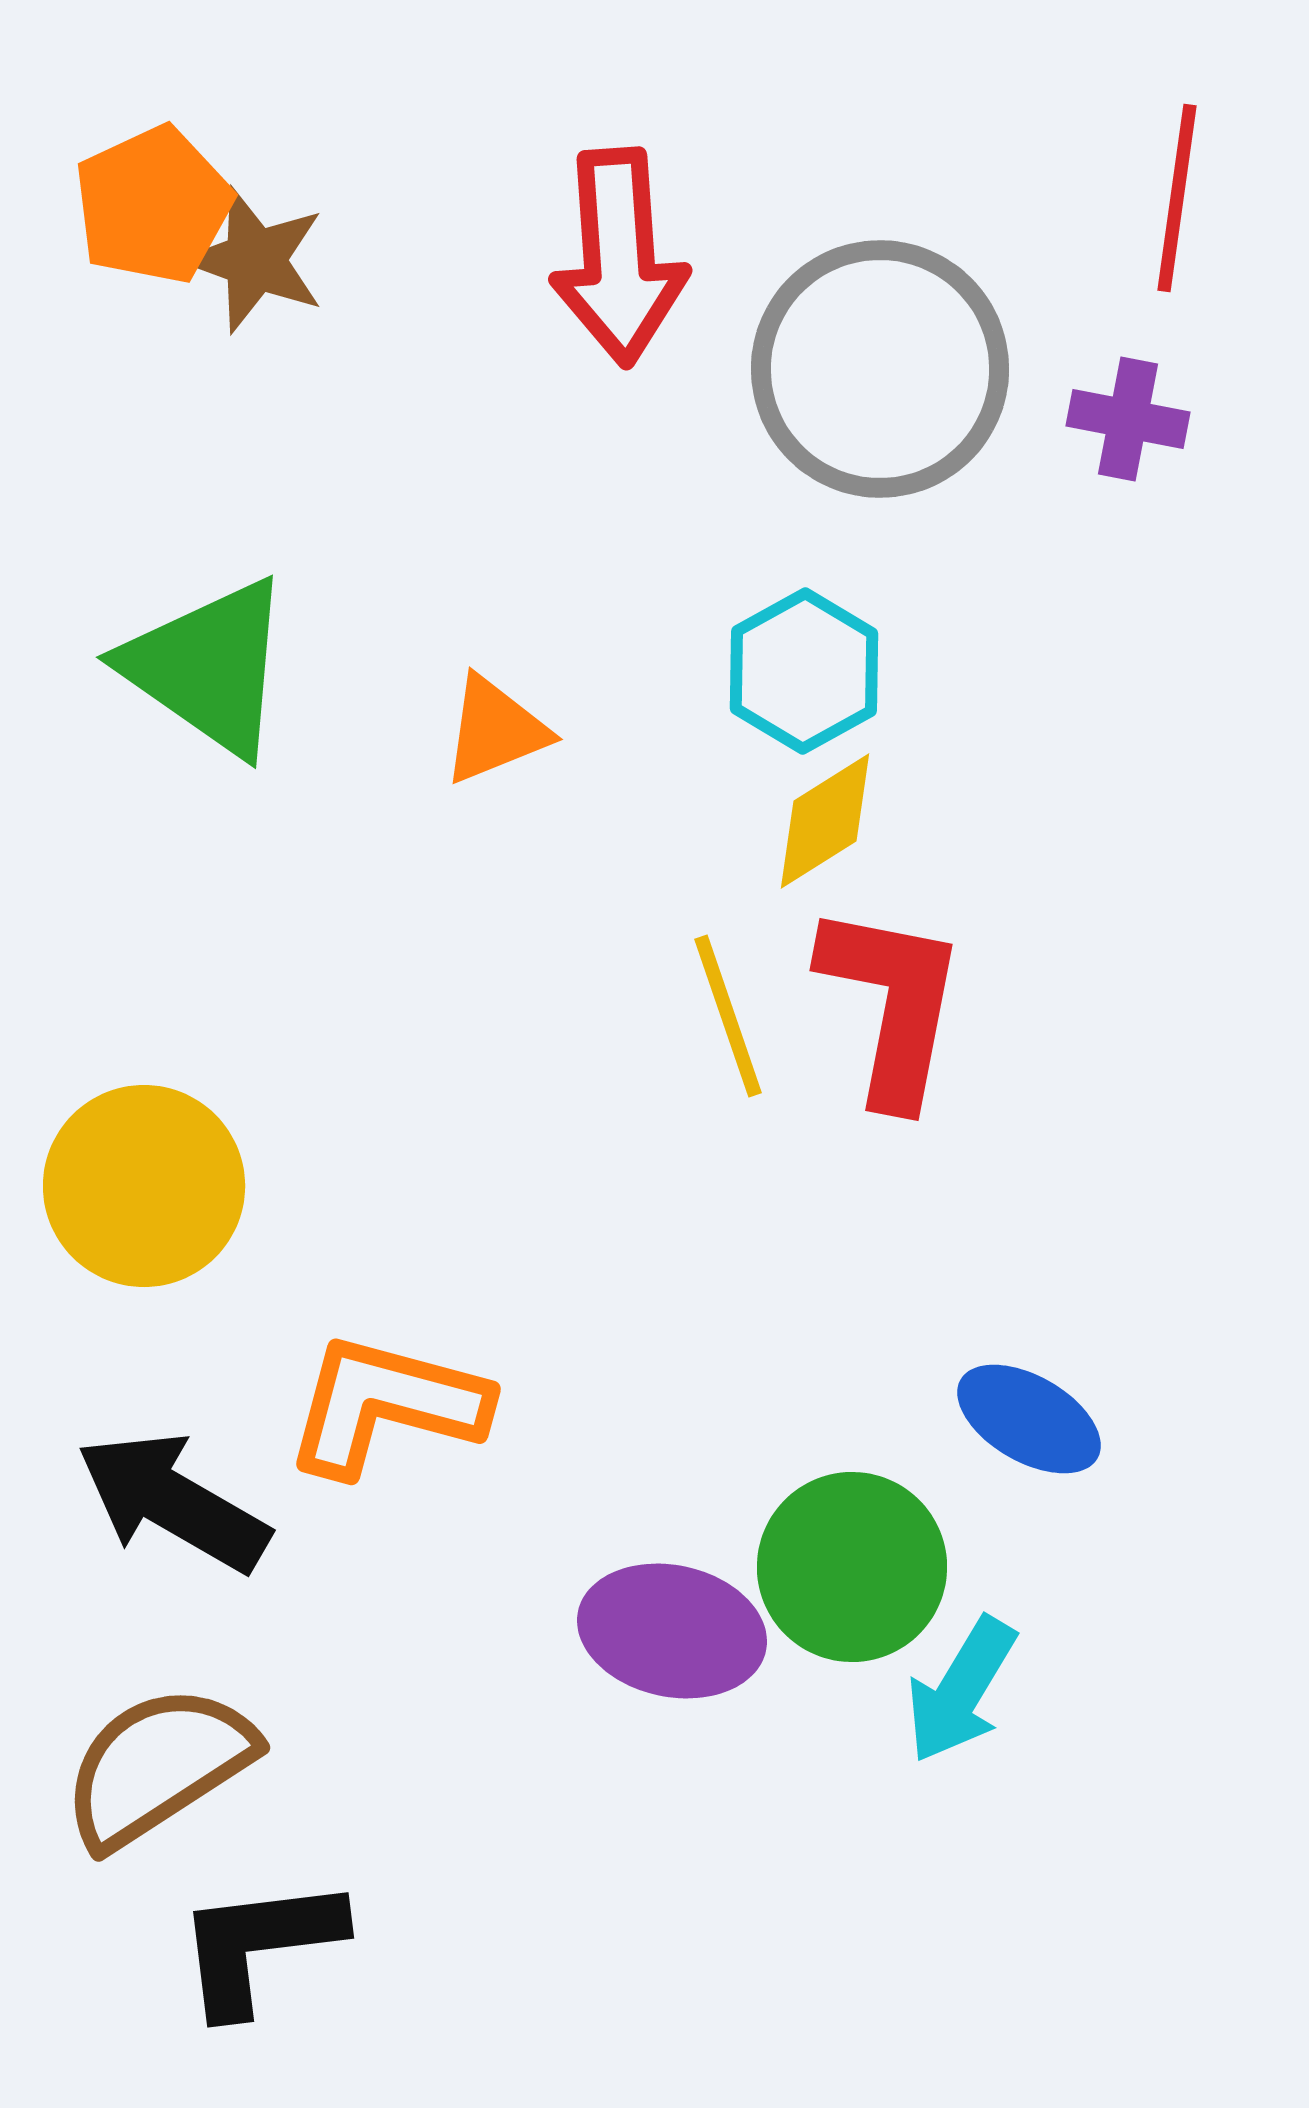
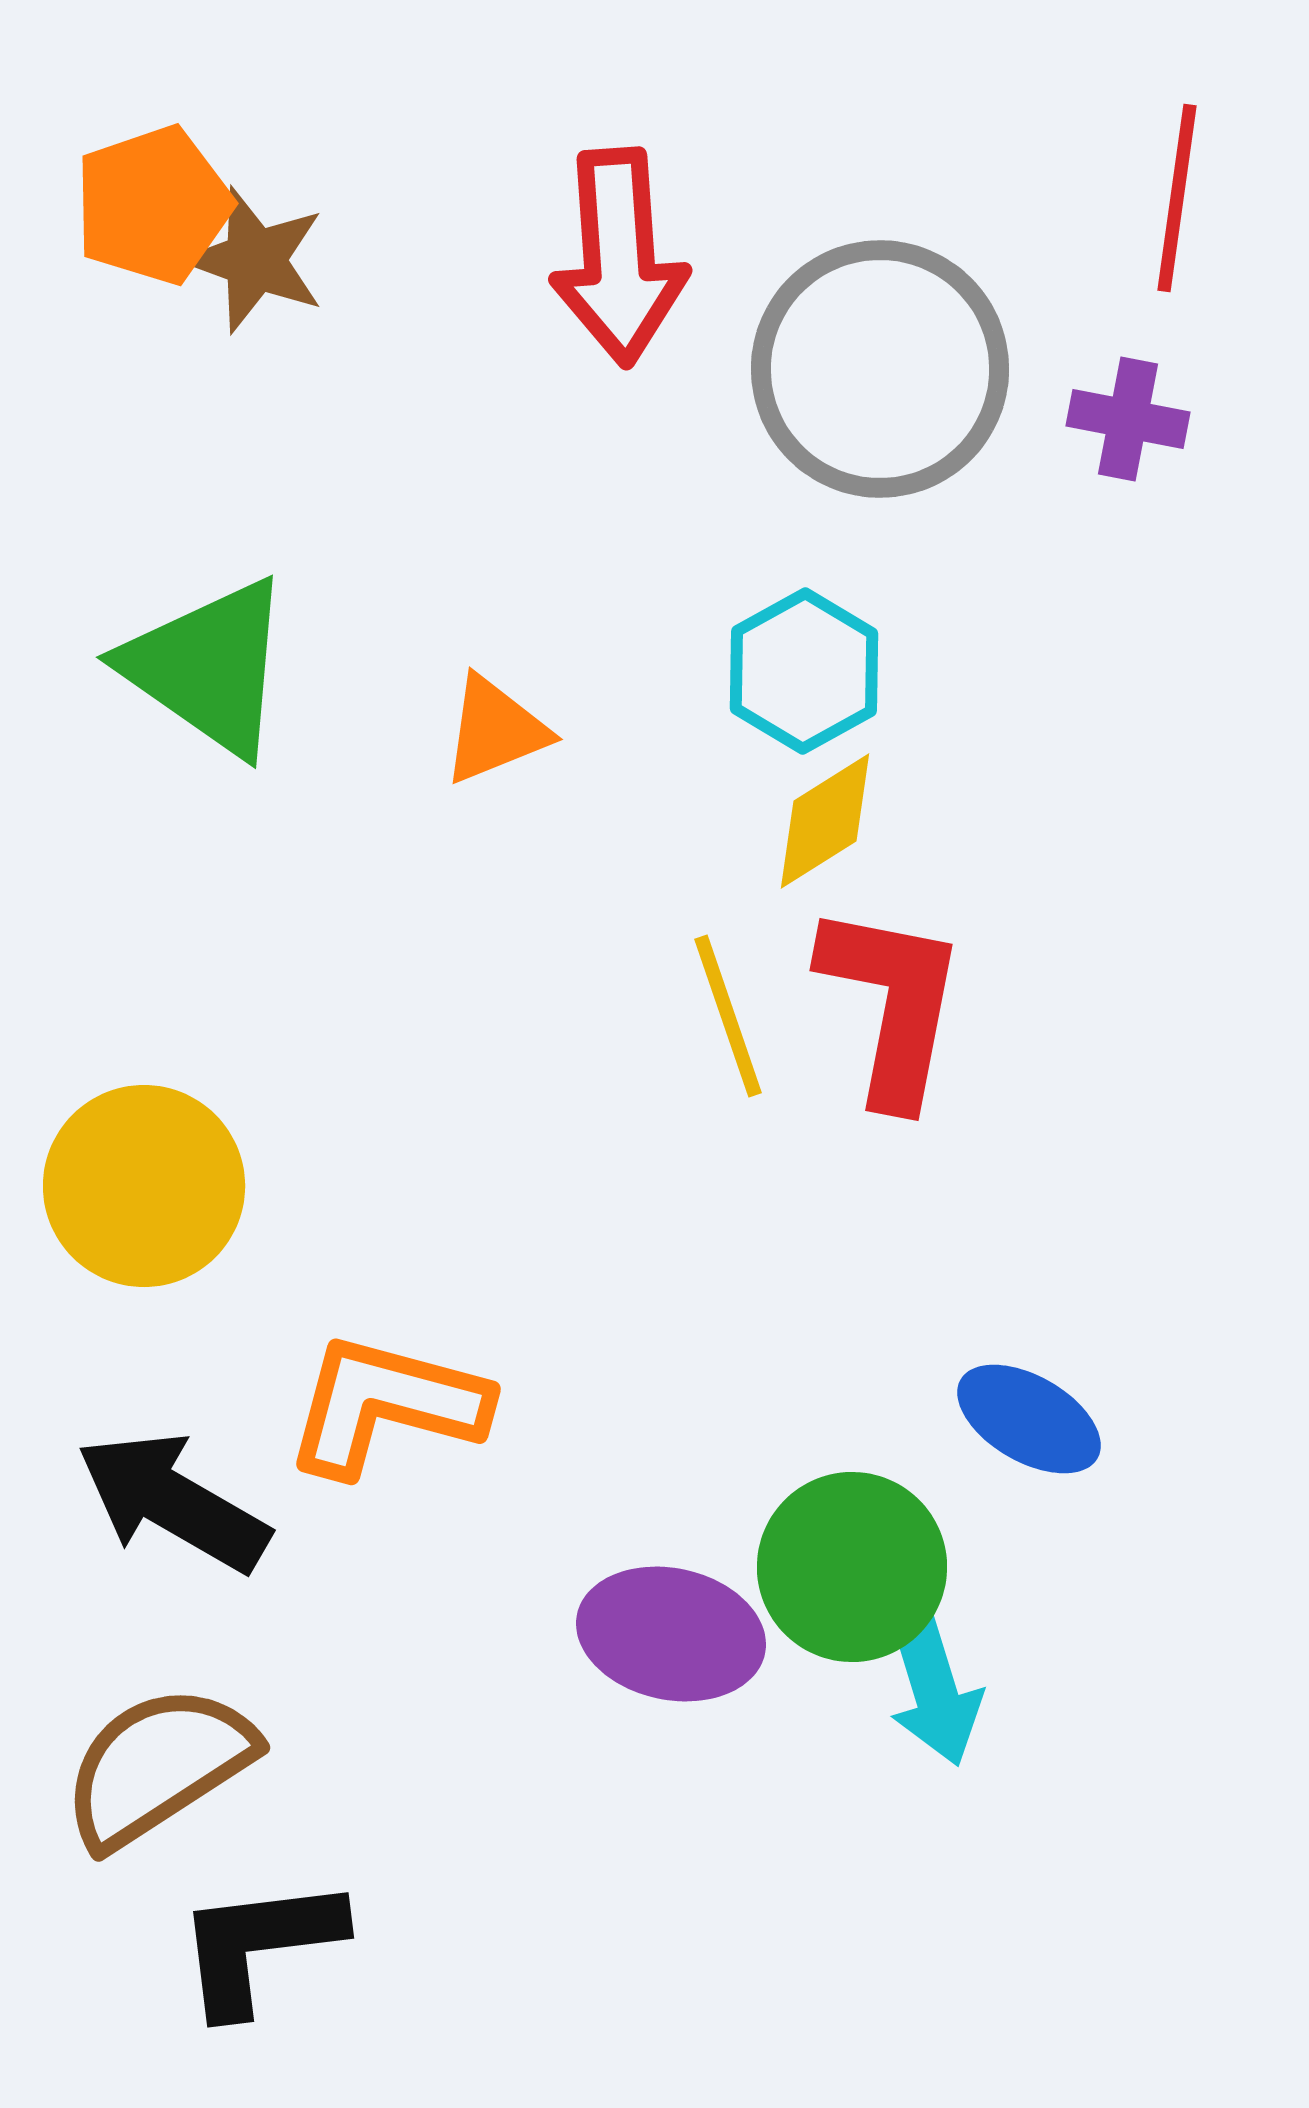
orange pentagon: rotated 6 degrees clockwise
purple ellipse: moved 1 px left, 3 px down
cyan arrow: moved 27 px left, 2 px up; rotated 48 degrees counterclockwise
